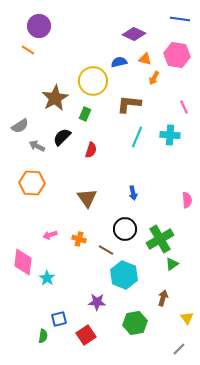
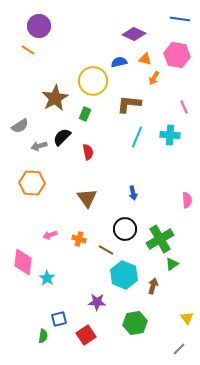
gray arrow: moved 2 px right; rotated 42 degrees counterclockwise
red semicircle: moved 3 px left, 2 px down; rotated 28 degrees counterclockwise
brown arrow: moved 10 px left, 12 px up
